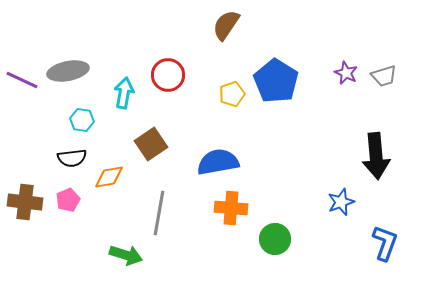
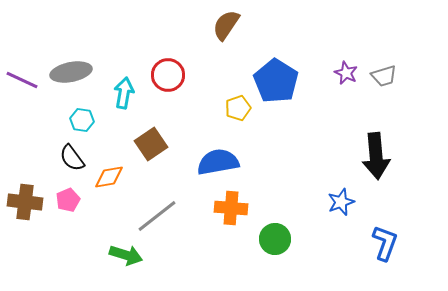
gray ellipse: moved 3 px right, 1 px down
yellow pentagon: moved 6 px right, 14 px down
black semicircle: rotated 60 degrees clockwise
gray line: moved 2 px left, 3 px down; rotated 42 degrees clockwise
